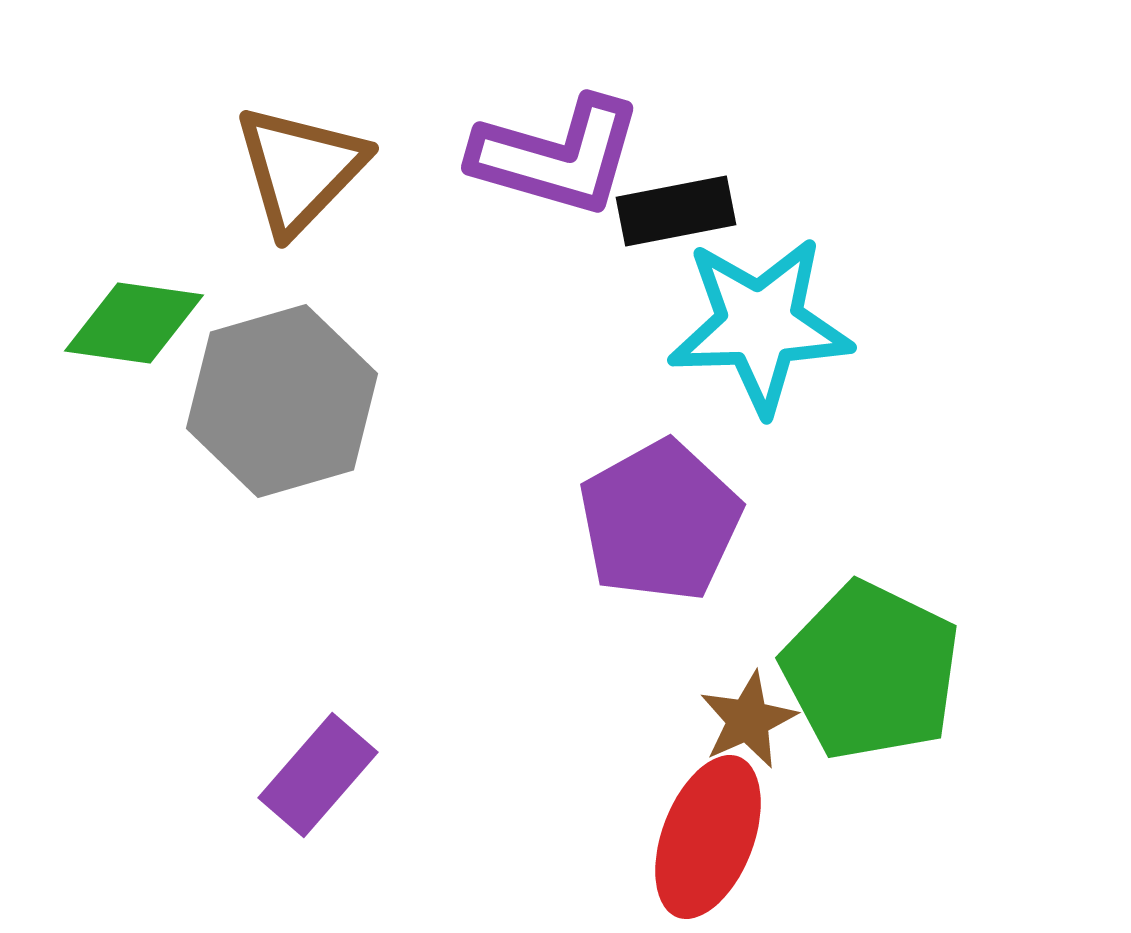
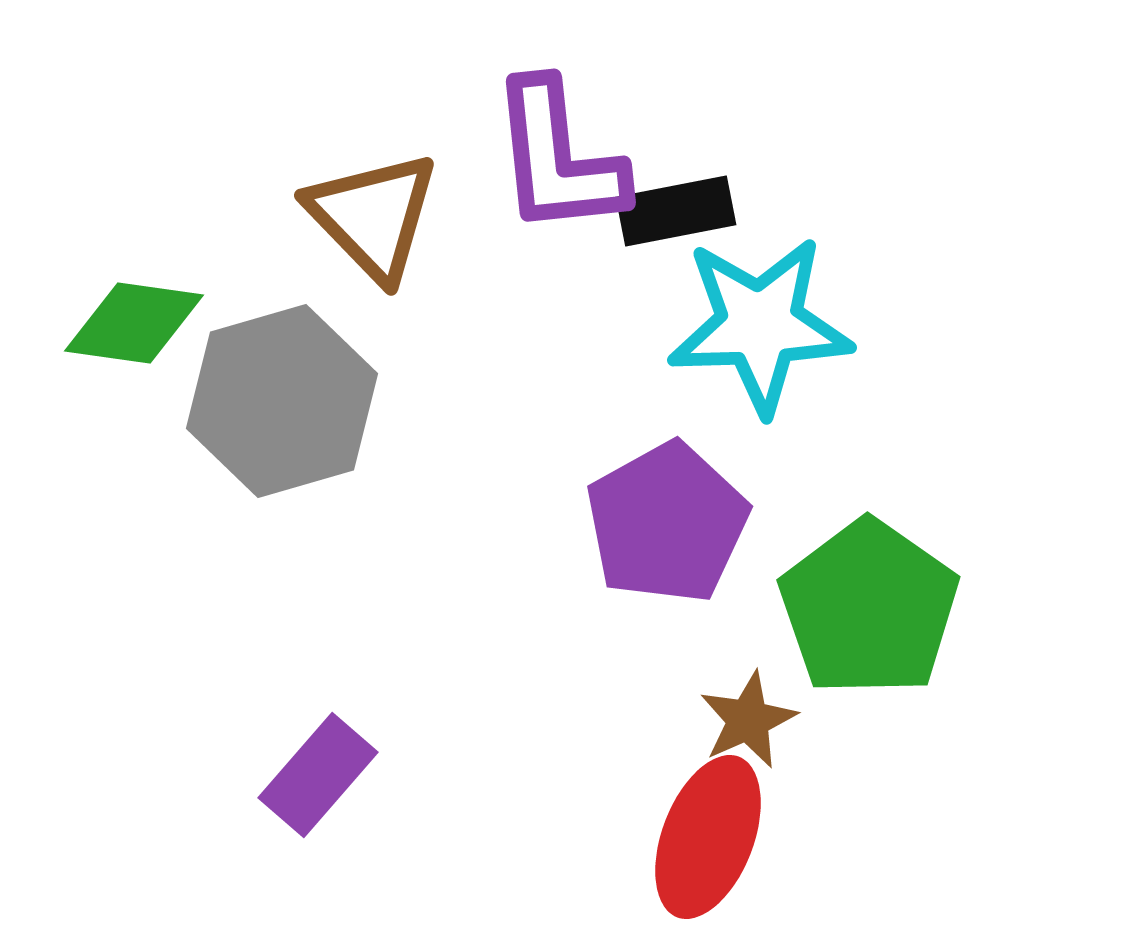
purple L-shape: moved 1 px right, 2 px down; rotated 68 degrees clockwise
brown triangle: moved 73 px right, 47 px down; rotated 28 degrees counterclockwise
purple pentagon: moved 7 px right, 2 px down
green pentagon: moved 2 px left, 63 px up; rotated 9 degrees clockwise
